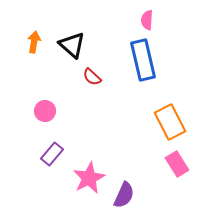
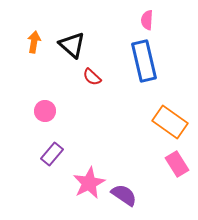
blue rectangle: moved 1 px right, 1 px down
orange rectangle: rotated 28 degrees counterclockwise
pink star: moved 5 px down
purple semicircle: rotated 80 degrees counterclockwise
